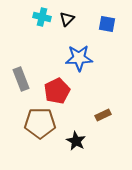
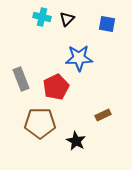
red pentagon: moved 1 px left, 4 px up
